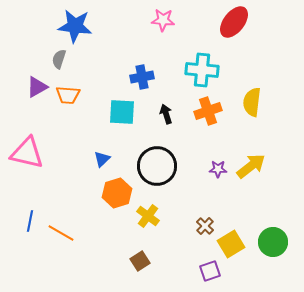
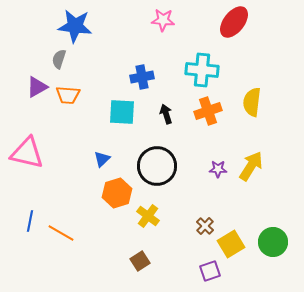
yellow arrow: rotated 20 degrees counterclockwise
